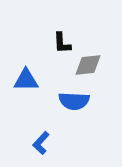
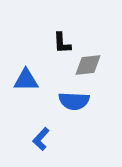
blue L-shape: moved 4 px up
